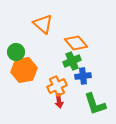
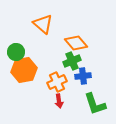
orange cross: moved 4 px up
